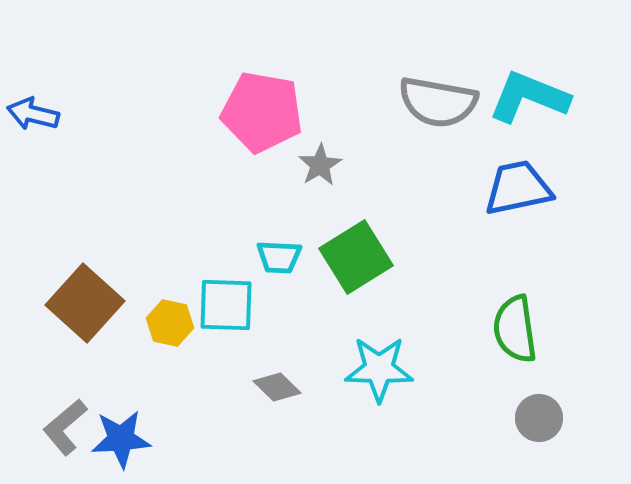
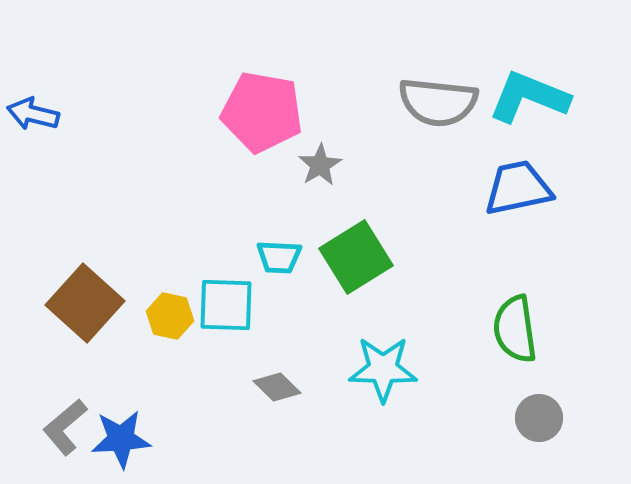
gray semicircle: rotated 4 degrees counterclockwise
yellow hexagon: moved 7 px up
cyan star: moved 4 px right
